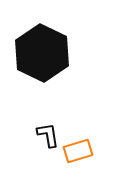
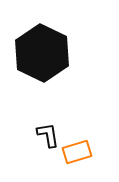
orange rectangle: moved 1 px left, 1 px down
